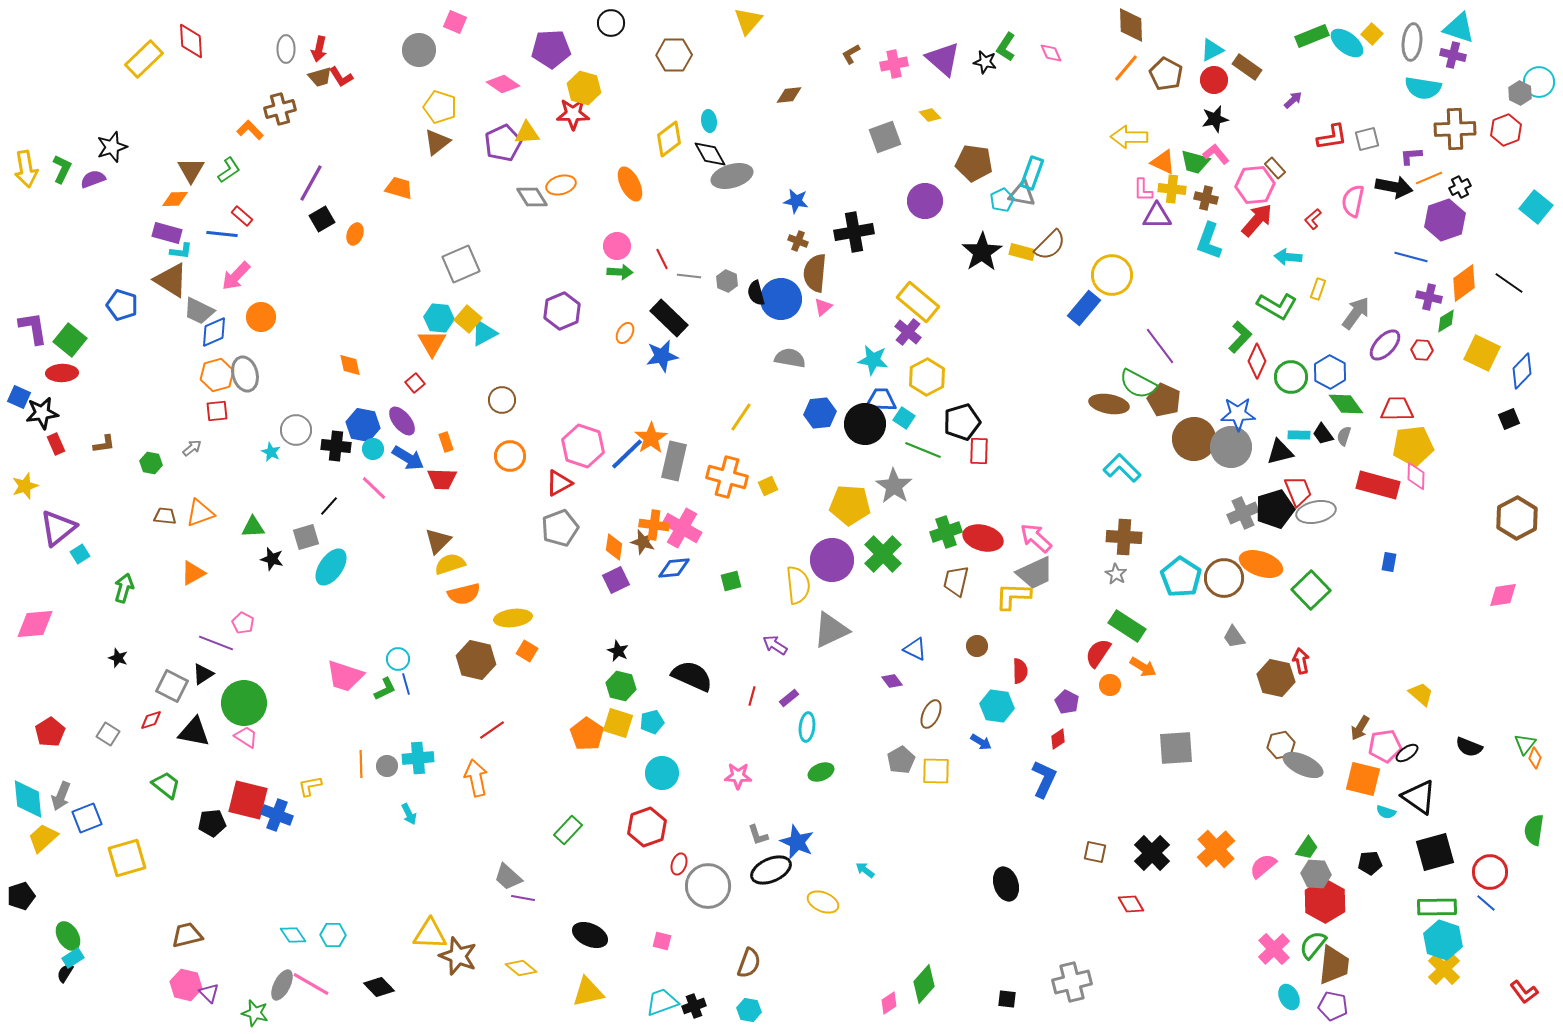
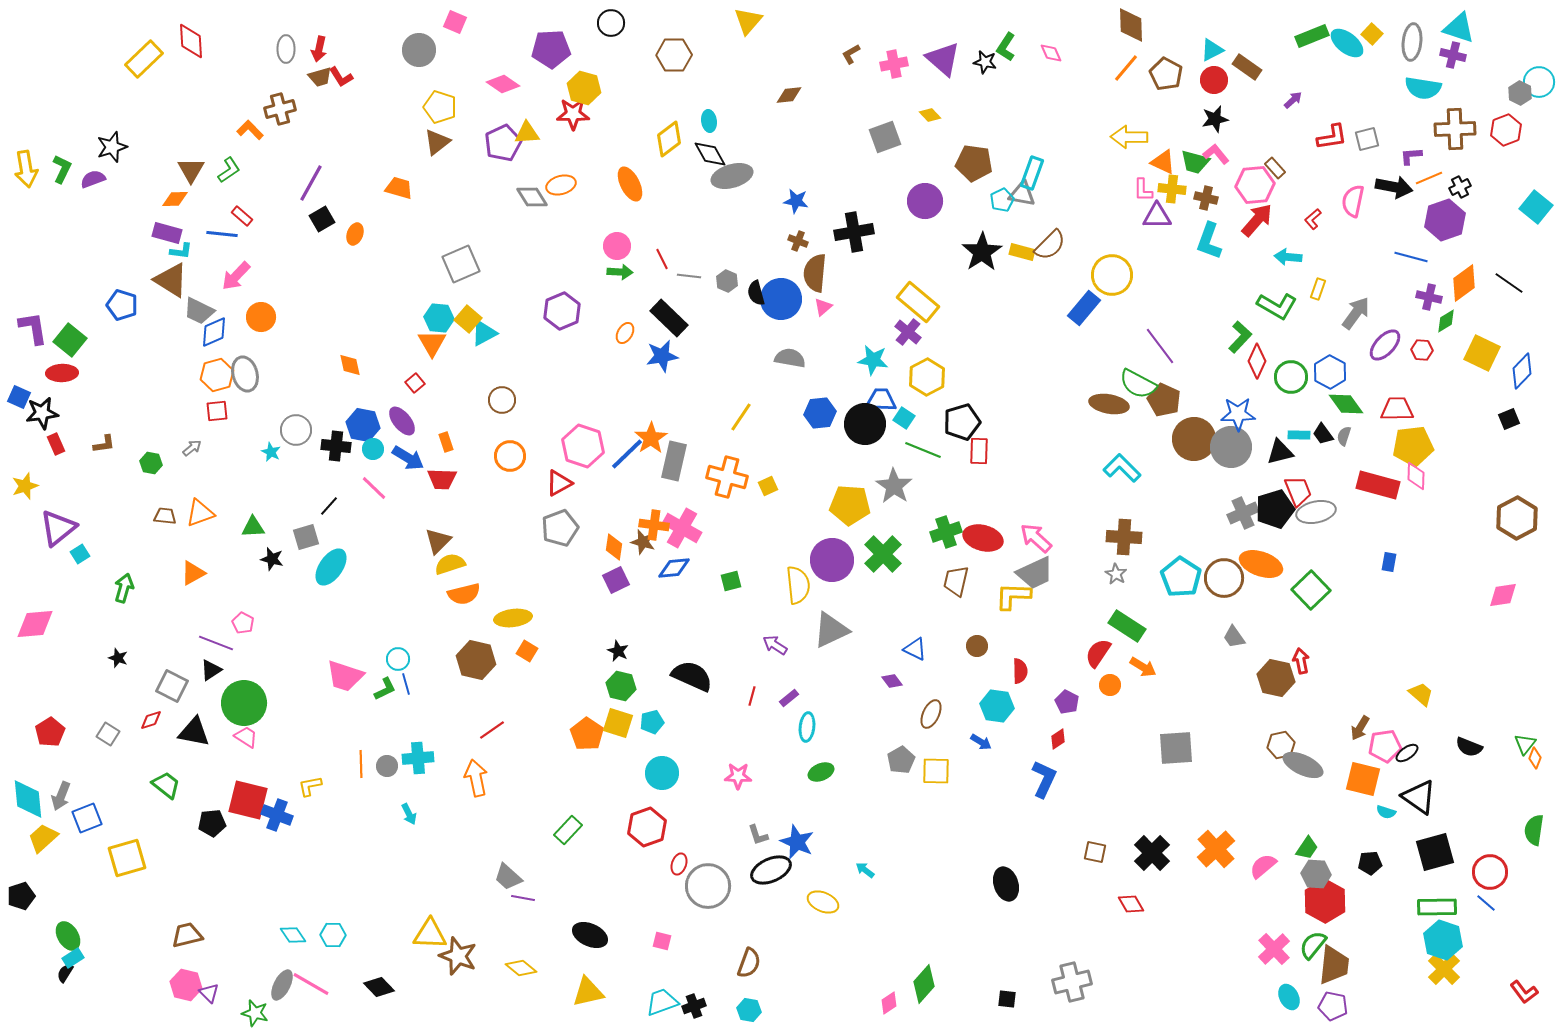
black triangle at (203, 674): moved 8 px right, 4 px up
